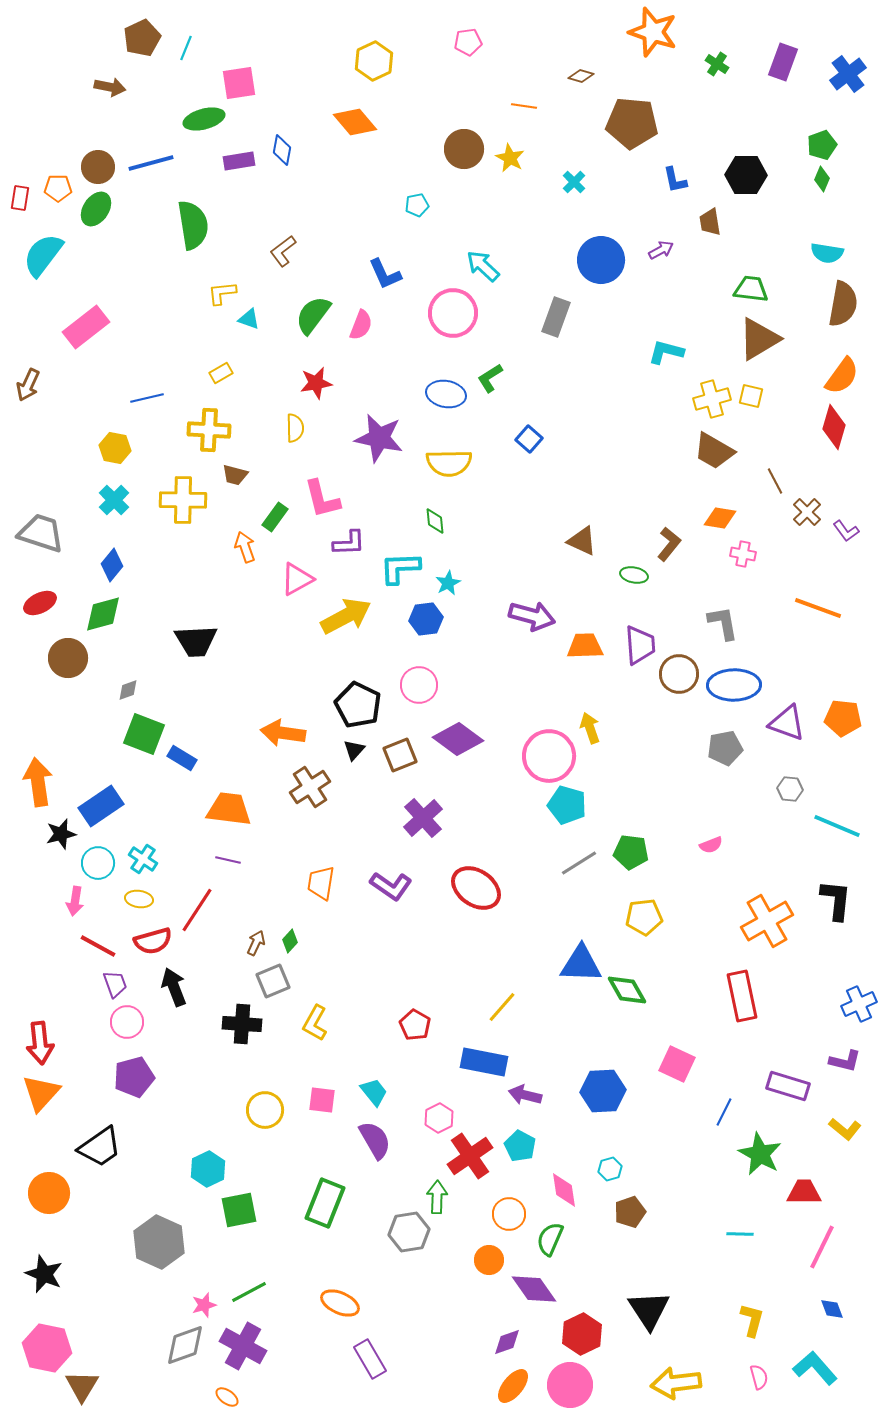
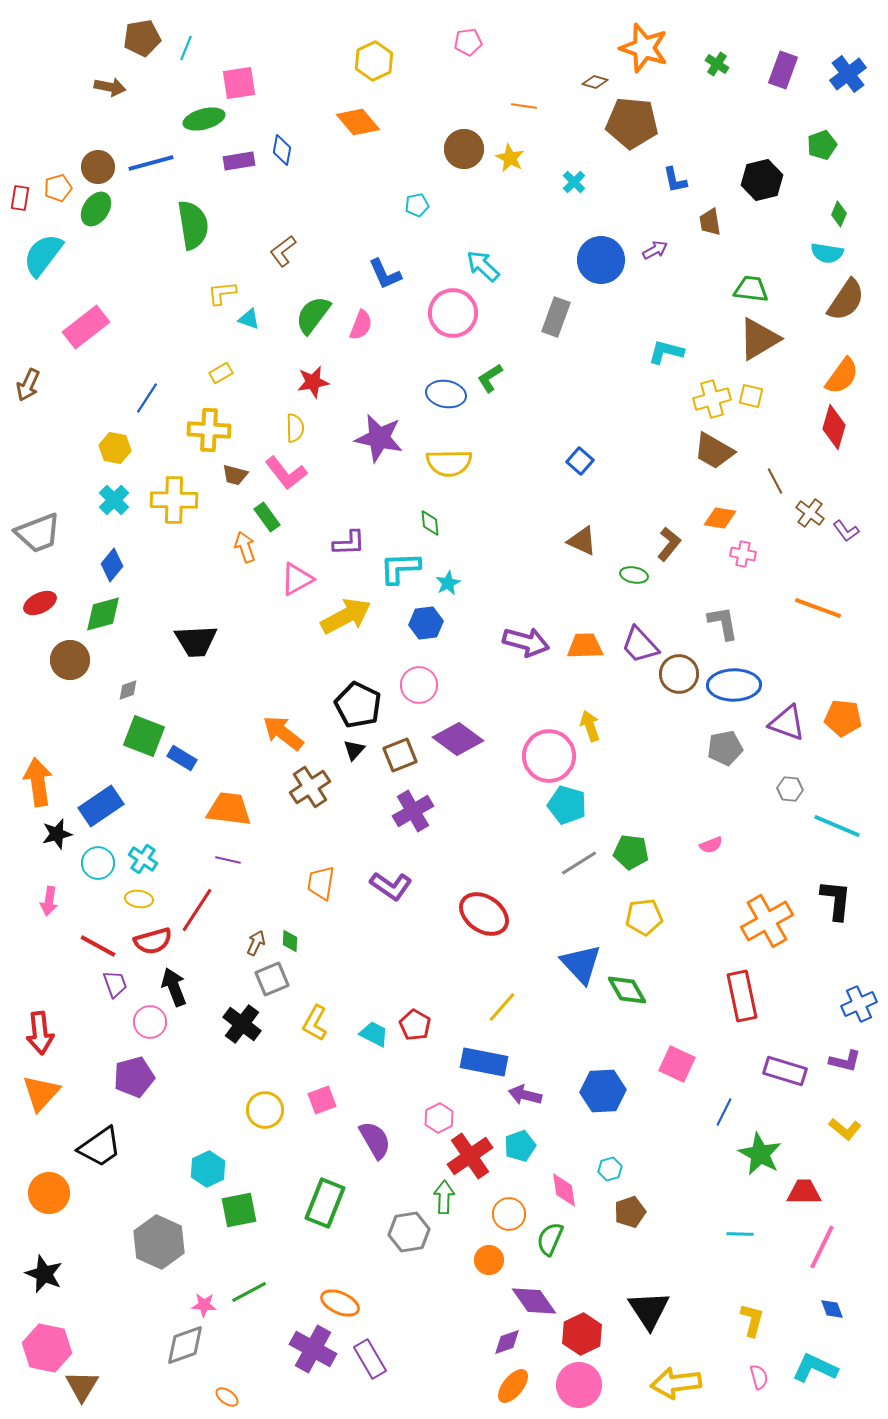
orange star at (653, 32): moved 9 px left, 16 px down
brown pentagon at (142, 38): rotated 15 degrees clockwise
purple rectangle at (783, 62): moved 8 px down
brown diamond at (581, 76): moved 14 px right, 6 px down
orange diamond at (355, 122): moved 3 px right
black hexagon at (746, 175): moved 16 px right, 5 px down; rotated 15 degrees counterclockwise
green diamond at (822, 179): moved 17 px right, 35 px down
orange pentagon at (58, 188): rotated 16 degrees counterclockwise
purple arrow at (661, 250): moved 6 px left
brown semicircle at (843, 304): moved 3 px right, 4 px up; rotated 24 degrees clockwise
red star at (316, 383): moved 3 px left, 1 px up
blue line at (147, 398): rotated 44 degrees counterclockwise
blue square at (529, 439): moved 51 px right, 22 px down
pink L-shape at (322, 499): moved 36 px left, 26 px up; rotated 24 degrees counterclockwise
yellow cross at (183, 500): moved 9 px left
brown cross at (807, 512): moved 3 px right, 1 px down; rotated 8 degrees counterclockwise
green rectangle at (275, 517): moved 8 px left; rotated 72 degrees counterclockwise
green diamond at (435, 521): moved 5 px left, 2 px down
gray trapezoid at (41, 533): moved 3 px left; rotated 141 degrees clockwise
purple arrow at (532, 616): moved 6 px left, 26 px down
blue hexagon at (426, 619): moved 4 px down
purple trapezoid at (640, 645): rotated 141 degrees clockwise
brown circle at (68, 658): moved 2 px right, 2 px down
yellow arrow at (590, 728): moved 2 px up
orange arrow at (283, 733): rotated 30 degrees clockwise
green square at (144, 734): moved 2 px down
purple cross at (423, 818): moved 10 px left, 7 px up; rotated 12 degrees clockwise
black star at (61, 834): moved 4 px left
red ellipse at (476, 888): moved 8 px right, 26 px down
pink arrow at (75, 901): moved 26 px left
green diamond at (290, 941): rotated 40 degrees counterclockwise
blue triangle at (581, 964): rotated 45 degrees clockwise
gray square at (273, 981): moved 1 px left, 2 px up
pink circle at (127, 1022): moved 23 px right
black cross at (242, 1024): rotated 33 degrees clockwise
red arrow at (40, 1043): moved 10 px up
purple rectangle at (788, 1086): moved 3 px left, 15 px up
cyan trapezoid at (374, 1092): moved 58 px up; rotated 24 degrees counterclockwise
pink square at (322, 1100): rotated 28 degrees counterclockwise
cyan pentagon at (520, 1146): rotated 24 degrees clockwise
green arrow at (437, 1197): moved 7 px right
purple diamond at (534, 1289): moved 12 px down
pink star at (204, 1305): rotated 20 degrees clockwise
purple cross at (243, 1346): moved 70 px right, 3 px down
cyan L-shape at (815, 1368): rotated 24 degrees counterclockwise
pink circle at (570, 1385): moved 9 px right
